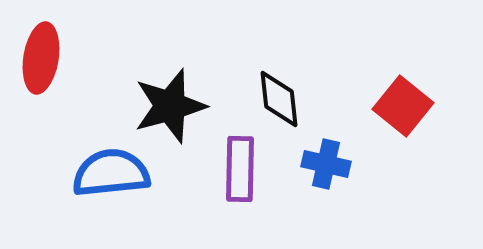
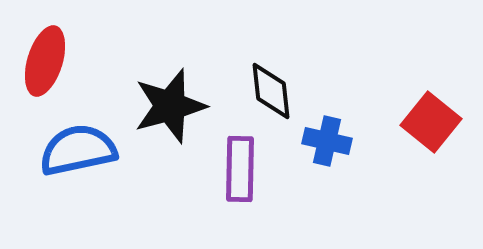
red ellipse: moved 4 px right, 3 px down; rotated 8 degrees clockwise
black diamond: moved 8 px left, 8 px up
red square: moved 28 px right, 16 px down
blue cross: moved 1 px right, 23 px up
blue semicircle: moved 33 px left, 23 px up; rotated 6 degrees counterclockwise
